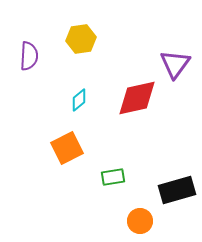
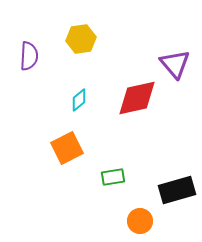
purple triangle: rotated 16 degrees counterclockwise
